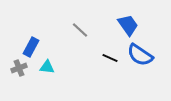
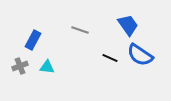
gray line: rotated 24 degrees counterclockwise
blue rectangle: moved 2 px right, 7 px up
gray cross: moved 1 px right, 2 px up
